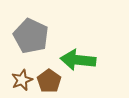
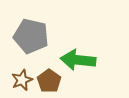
gray pentagon: rotated 12 degrees counterclockwise
